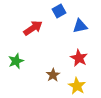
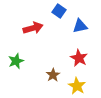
blue square: rotated 24 degrees counterclockwise
red arrow: rotated 18 degrees clockwise
